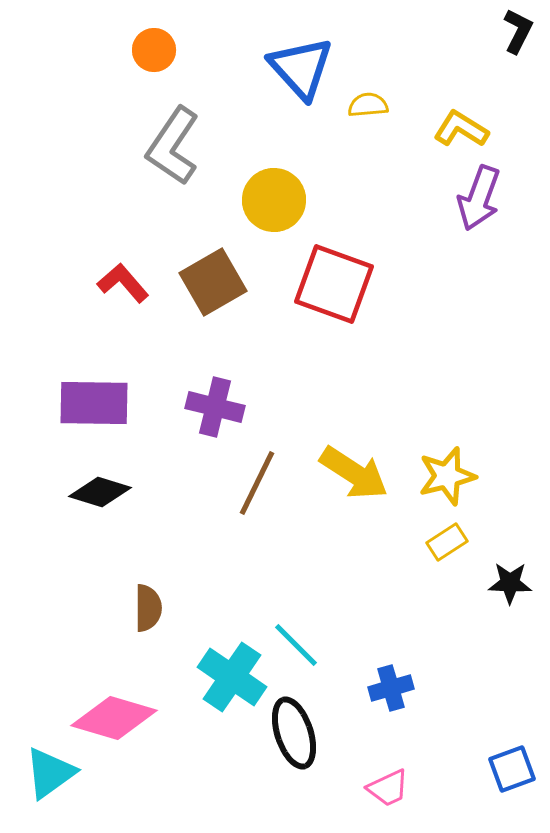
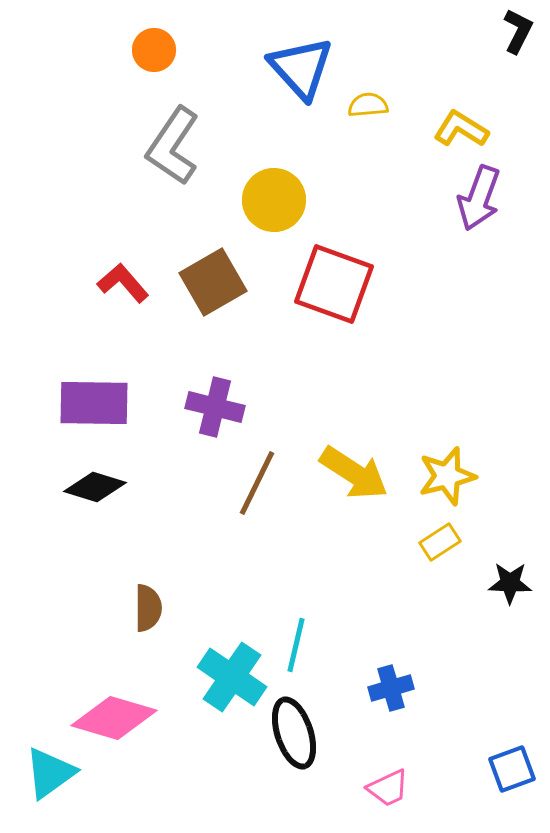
black diamond: moved 5 px left, 5 px up
yellow rectangle: moved 7 px left
cyan line: rotated 58 degrees clockwise
